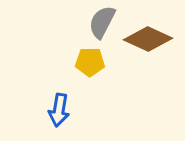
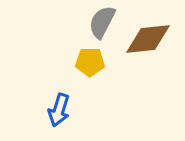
brown diamond: rotated 30 degrees counterclockwise
blue arrow: rotated 8 degrees clockwise
